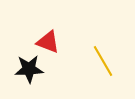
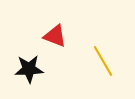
red triangle: moved 7 px right, 6 px up
